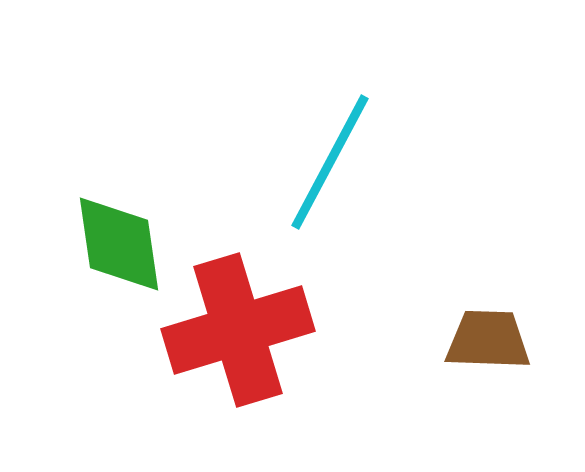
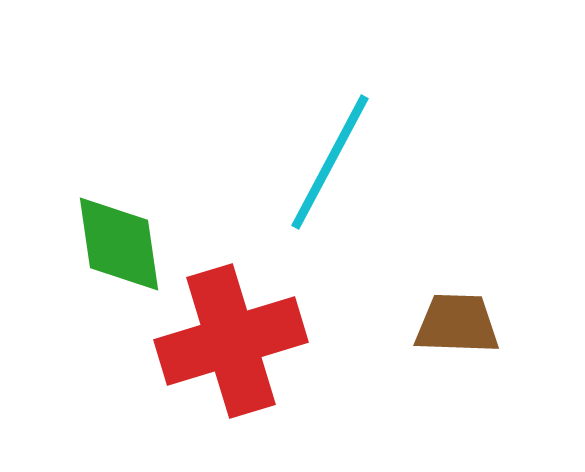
red cross: moved 7 px left, 11 px down
brown trapezoid: moved 31 px left, 16 px up
